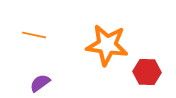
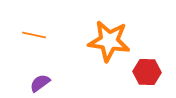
orange star: moved 2 px right, 4 px up
